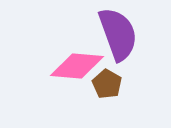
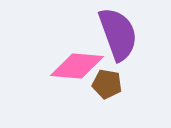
brown pentagon: rotated 20 degrees counterclockwise
